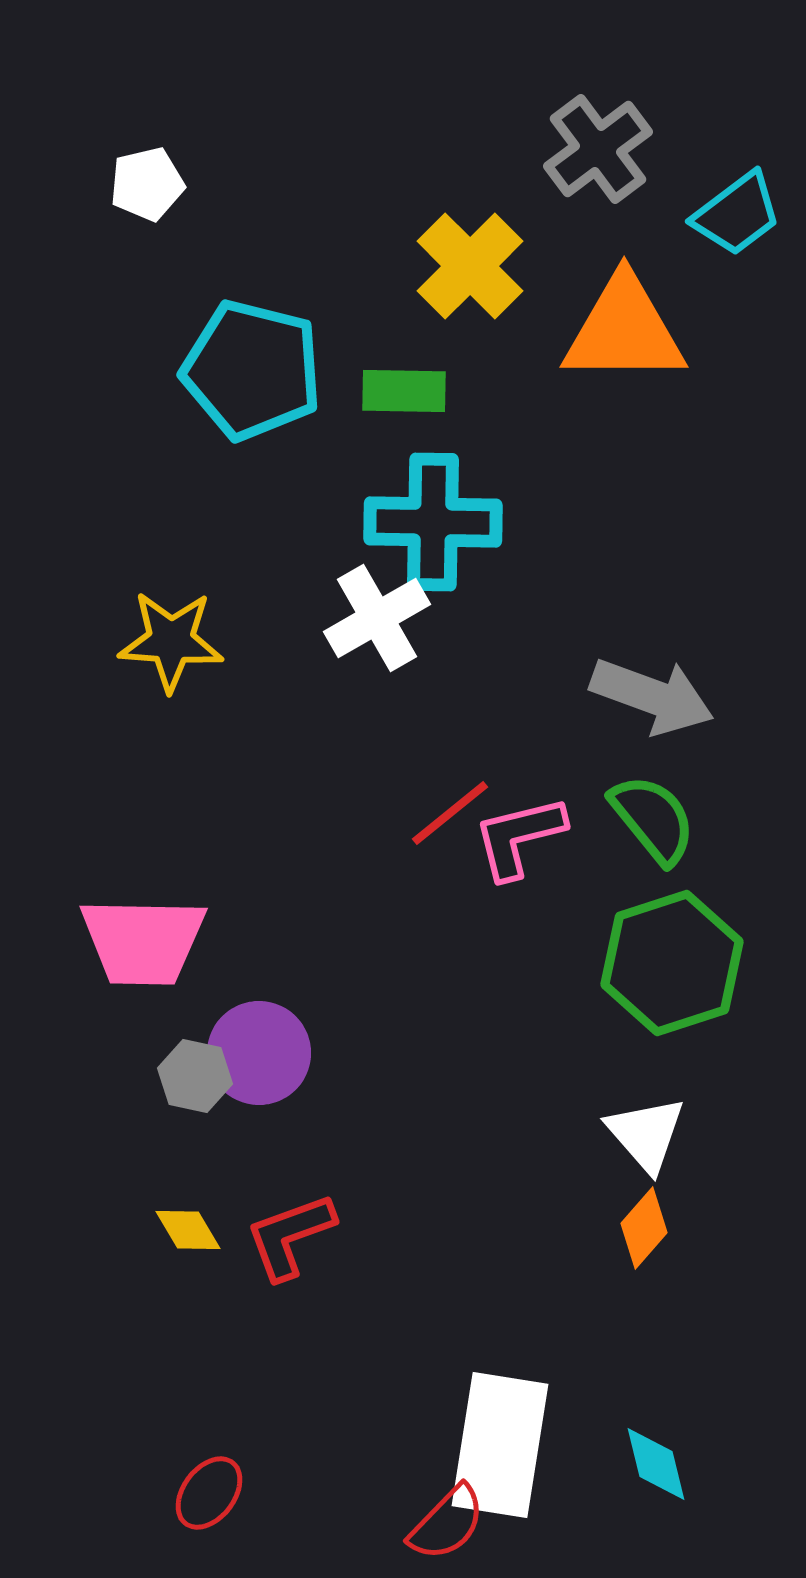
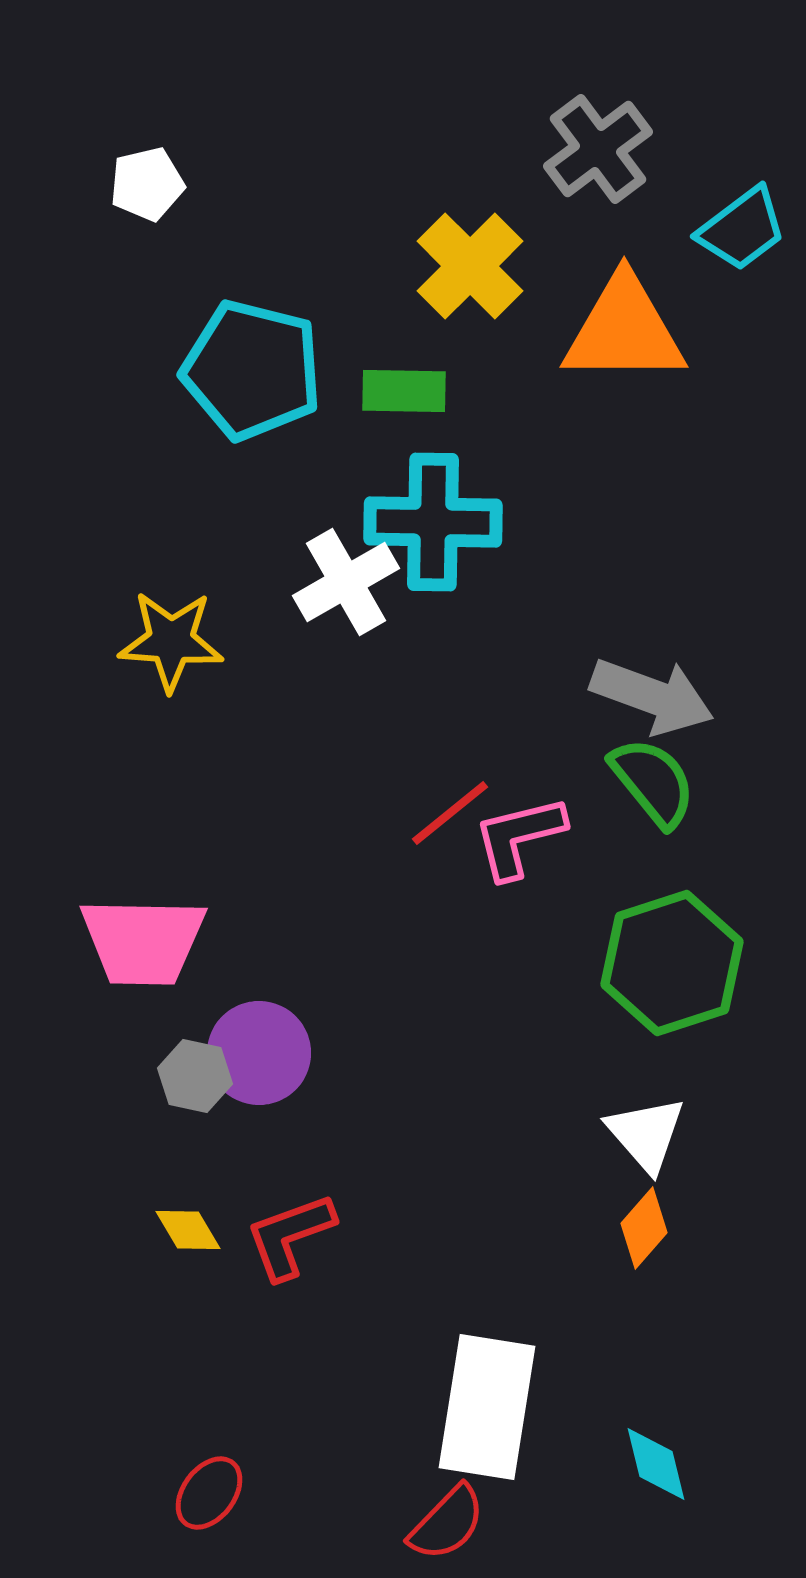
cyan trapezoid: moved 5 px right, 15 px down
white cross: moved 31 px left, 36 px up
green semicircle: moved 37 px up
white rectangle: moved 13 px left, 38 px up
